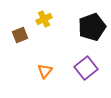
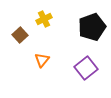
brown square: rotated 21 degrees counterclockwise
orange triangle: moved 3 px left, 11 px up
